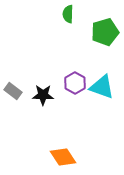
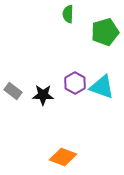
orange diamond: rotated 36 degrees counterclockwise
